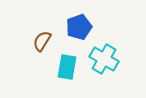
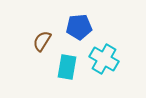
blue pentagon: rotated 15 degrees clockwise
